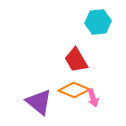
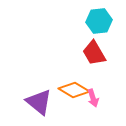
cyan hexagon: moved 1 px right, 1 px up
red trapezoid: moved 18 px right, 7 px up
orange diamond: rotated 8 degrees clockwise
